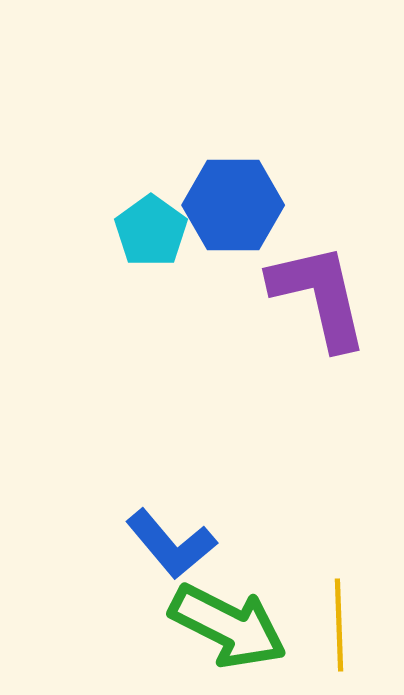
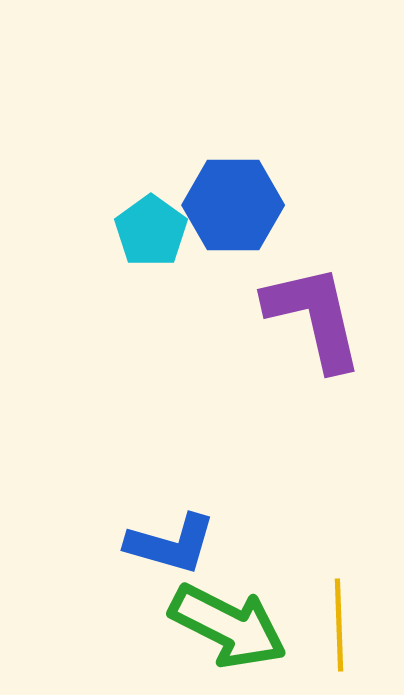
purple L-shape: moved 5 px left, 21 px down
blue L-shape: rotated 34 degrees counterclockwise
